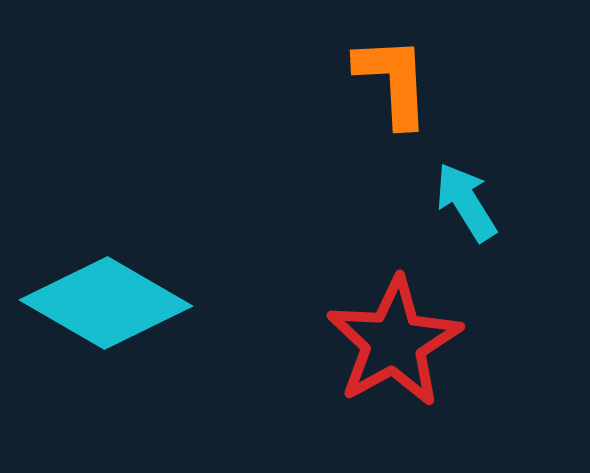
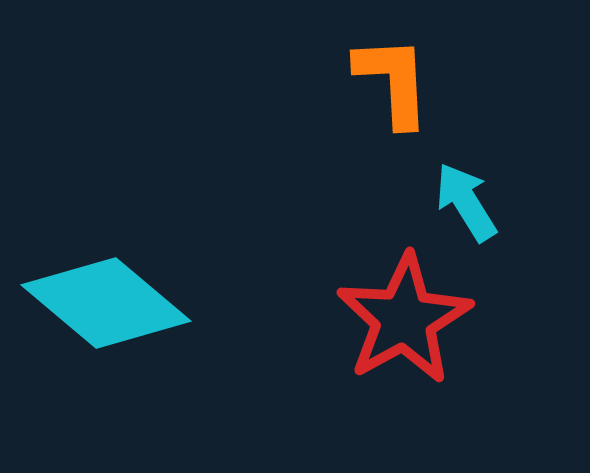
cyan diamond: rotated 10 degrees clockwise
red star: moved 10 px right, 23 px up
